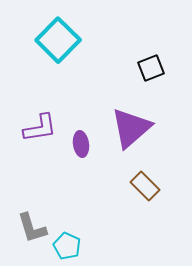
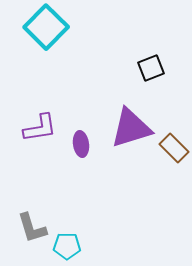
cyan square: moved 12 px left, 13 px up
purple triangle: rotated 24 degrees clockwise
brown rectangle: moved 29 px right, 38 px up
cyan pentagon: rotated 24 degrees counterclockwise
